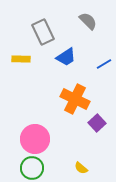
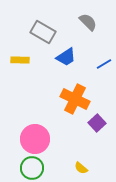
gray semicircle: moved 1 px down
gray rectangle: rotated 35 degrees counterclockwise
yellow rectangle: moved 1 px left, 1 px down
